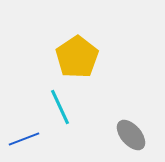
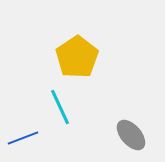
blue line: moved 1 px left, 1 px up
